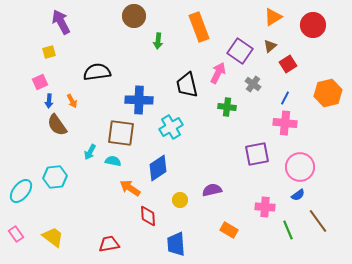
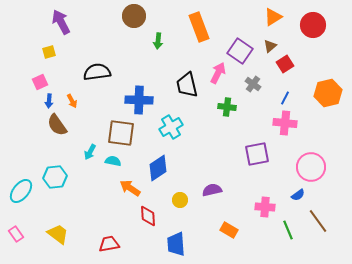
red square at (288, 64): moved 3 px left
pink circle at (300, 167): moved 11 px right
yellow trapezoid at (53, 237): moved 5 px right, 3 px up
